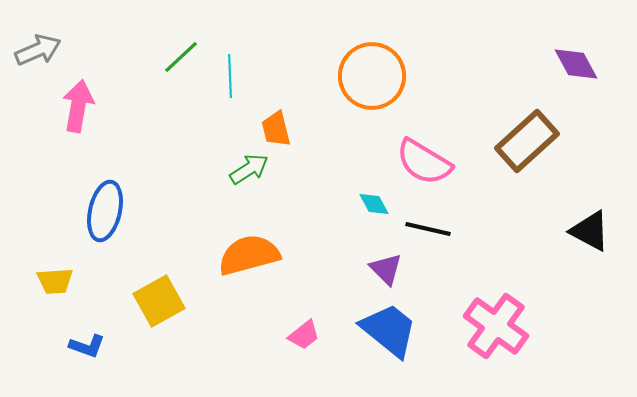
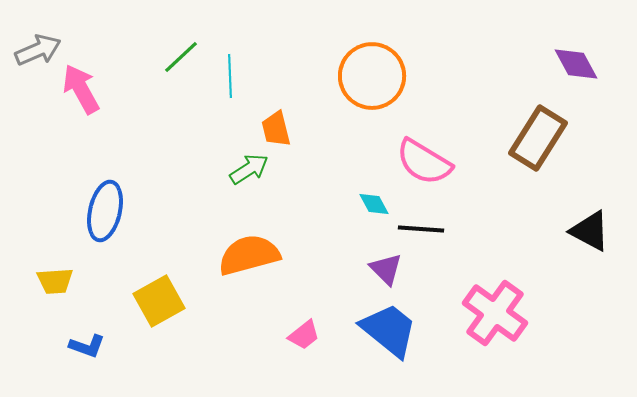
pink arrow: moved 3 px right, 17 px up; rotated 39 degrees counterclockwise
brown rectangle: moved 11 px right, 3 px up; rotated 16 degrees counterclockwise
black line: moved 7 px left; rotated 9 degrees counterclockwise
pink cross: moved 1 px left, 13 px up
